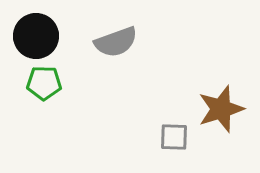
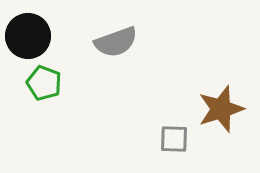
black circle: moved 8 px left
green pentagon: rotated 20 degrees clockwise
gray square: moved 2 px down
